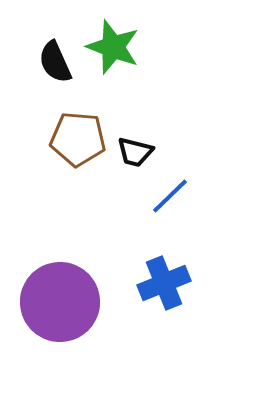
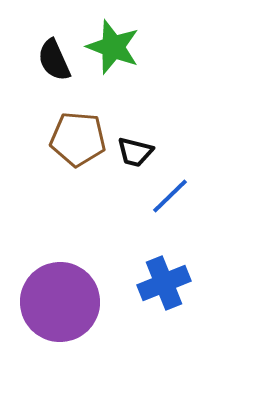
black semicircle: moved 1 px left, 2 px up
